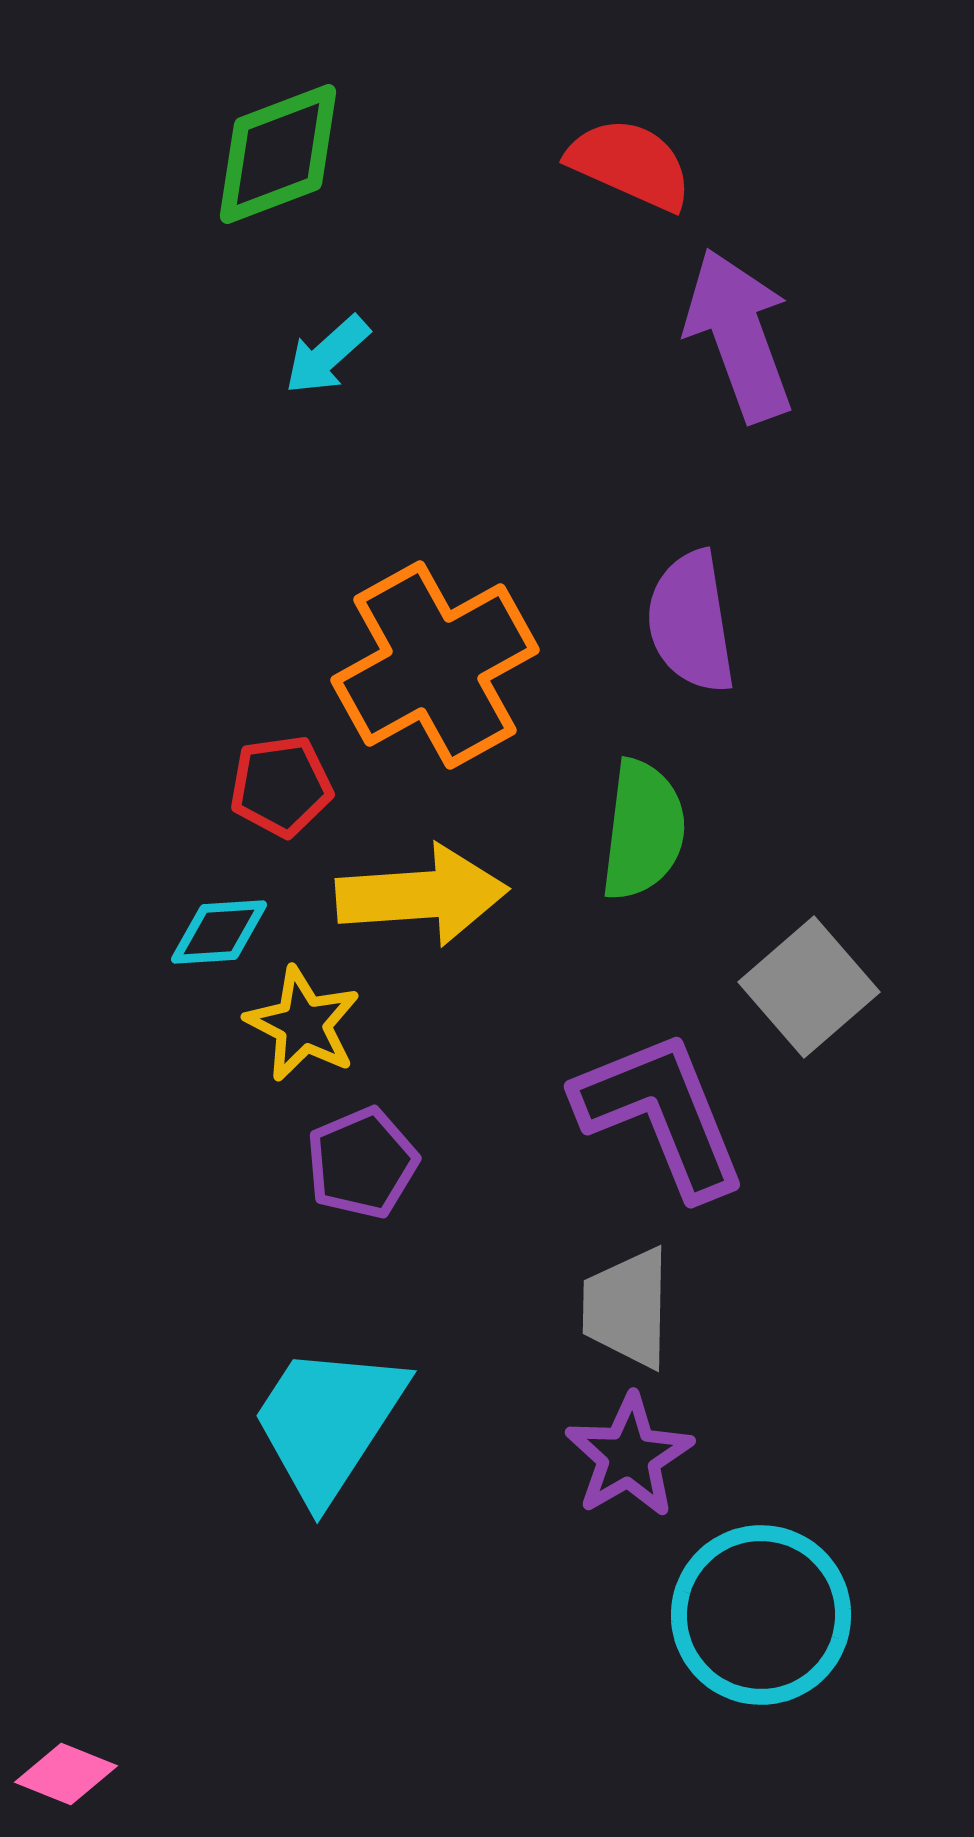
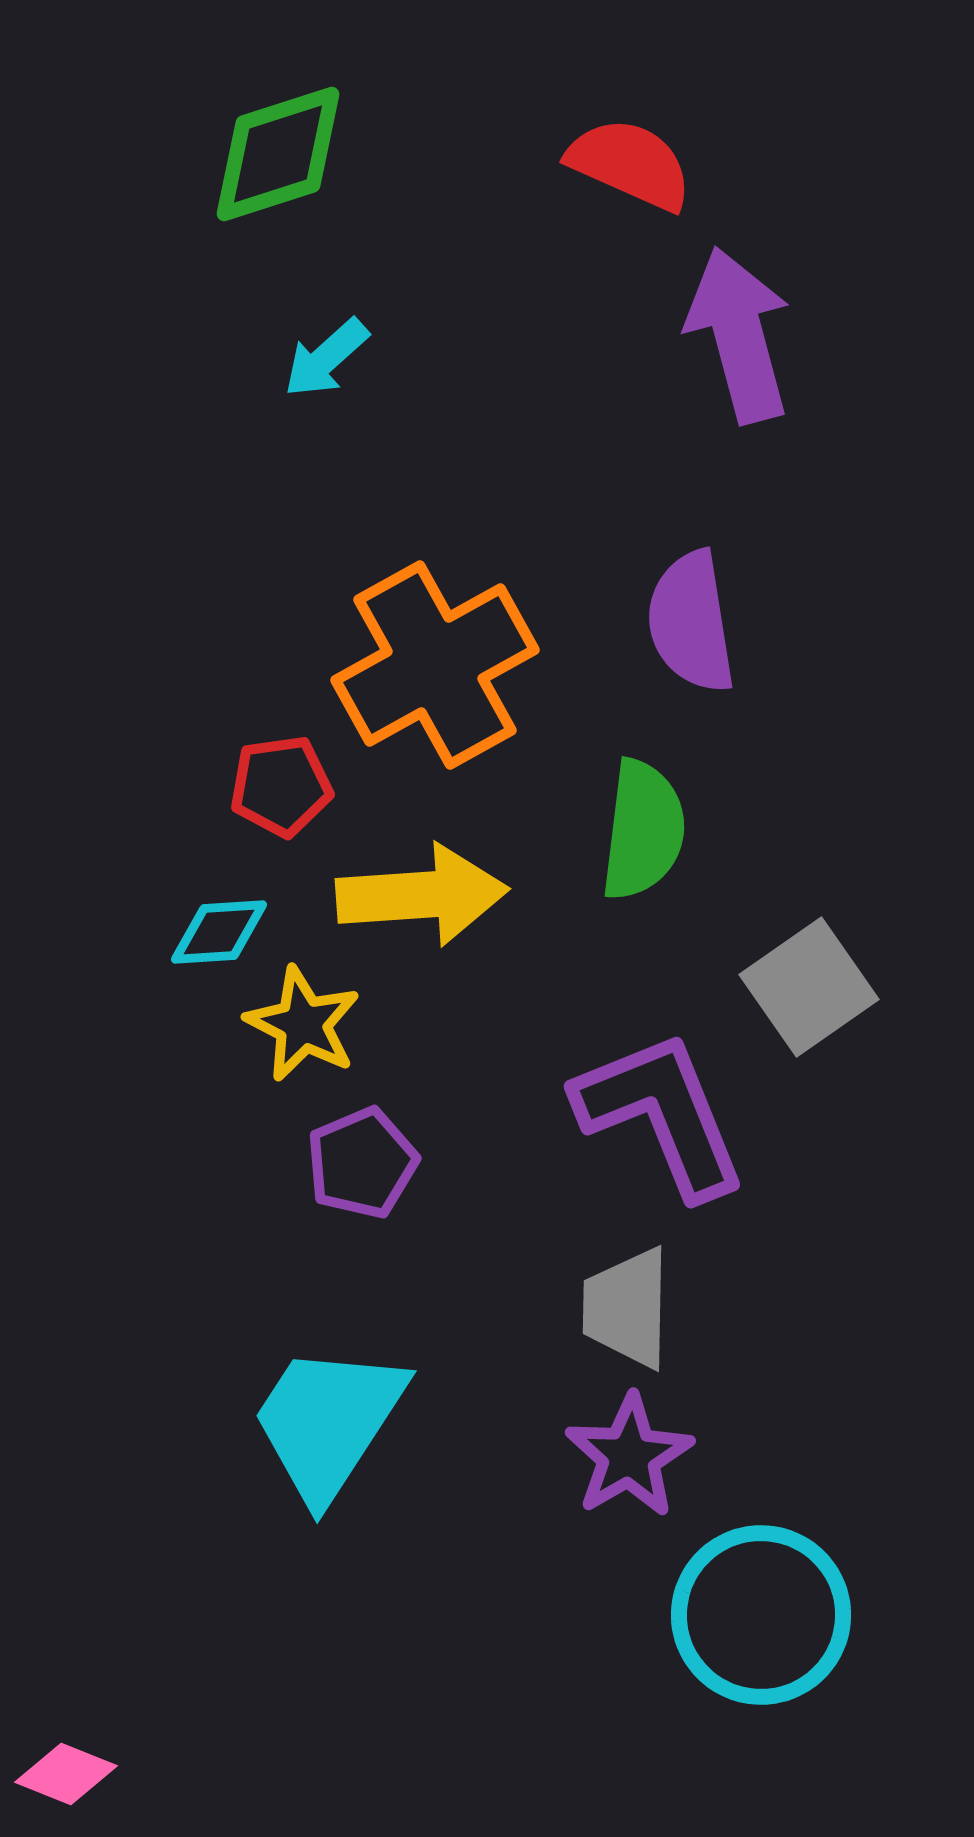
green diamond: rotated 3 degrees clockwise
purple arrow: rotated 5 degrees clockwise
cyan arrow: moved 1 px left, 3 px down
gray square: rotated 6 degrees clockwise
